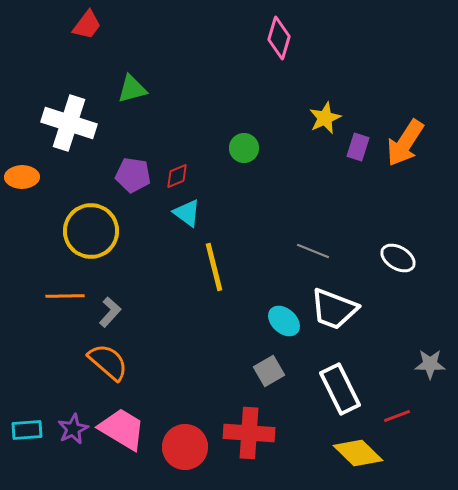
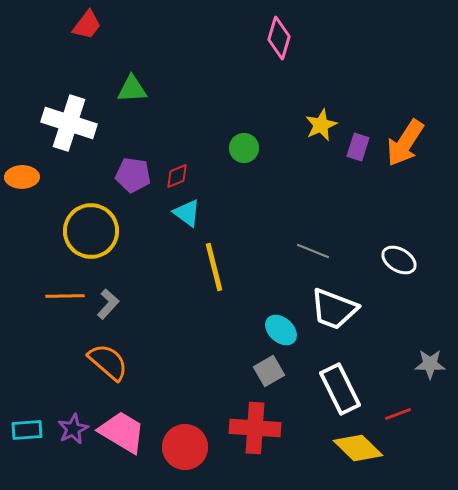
green triangle: rotated 12 degrees clockwise
yellow star: moved 4 px left, 7 px down
white ellipse: moved 1 px right, 2 px down
gray L-shape: moved 2 px left, 8 px up
cyan ellipse: moved 3 px left, 9 px down
red line: moved 1 px right, 2 px up
pink trapezoid: moved 3 px down
red cross: moved 6 px right, 5 px up
yellow diamond: moved 5 px up
